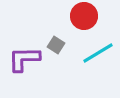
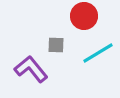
gray square: rotated 30 degrees counterclockwise
purple L-shape: moved 7 px right, 10 px down; rotated 52 degrees clockwise
